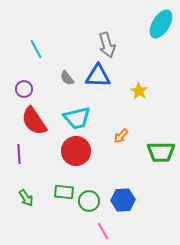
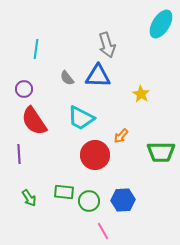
cyan line: rotated 36 degrees clockwise
yellow star: moved 2 px right, 3 px down
cyan trapezoid: moved 4 px right; rotated 40 degrees clockwise
red circle: moved 19 px right, 4 px down
green arrow: moved 3 px right
